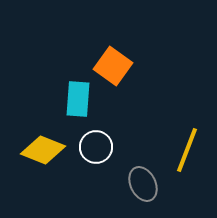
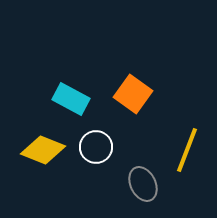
orange square: moved 20 px right, 28 px down
cyan rectangle: moved 7 px left; rotated 66 degrees counterclockwise
